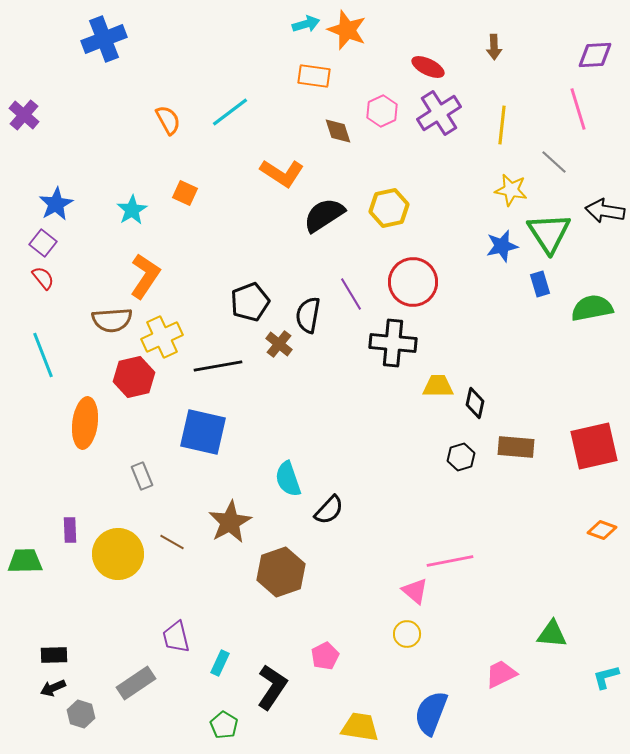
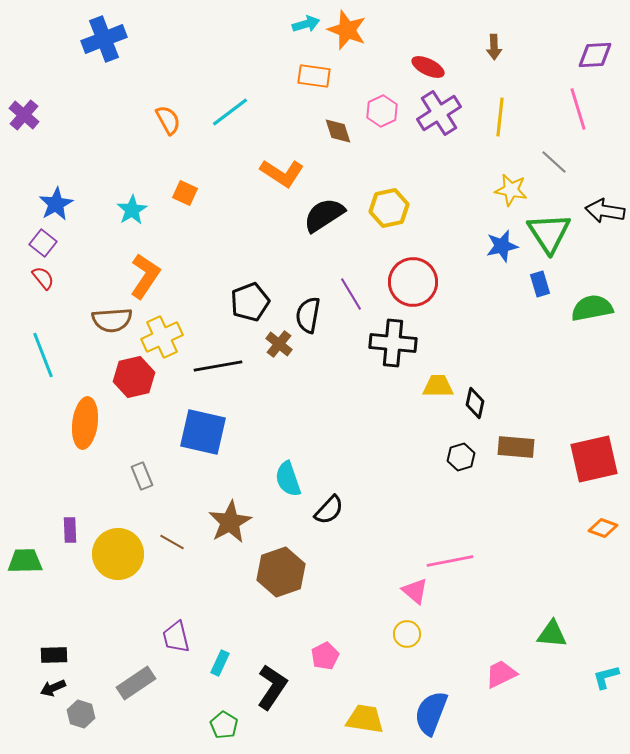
yellow line at (502, 125): moved 2 px left, 8 px up
red square at (594, 446): moved 13 px down
orange diamond at (602, 530): moved 1 px right, 2 px up
yellow trapezoid at (360, 727): moved 5 px right, 8 px up
